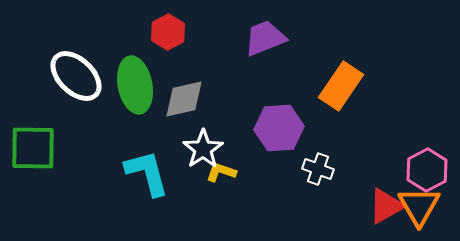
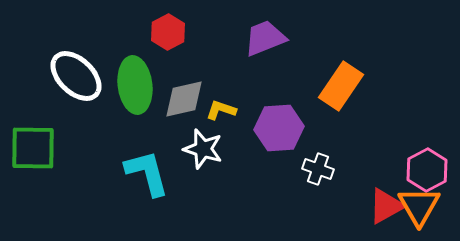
green ellipse: rotated 4 degrees clockwise
white star: rotated 21 degrees counterclockwise
yellow L-shape: moved 62 px up
